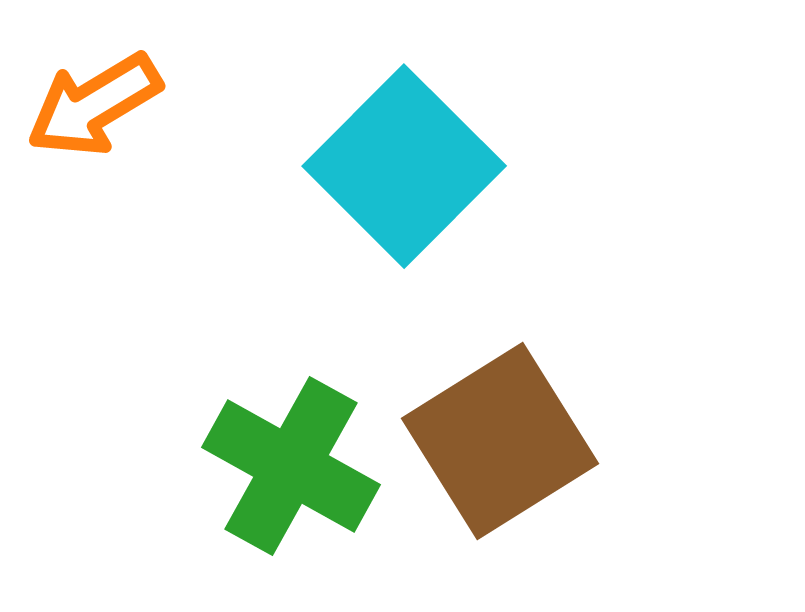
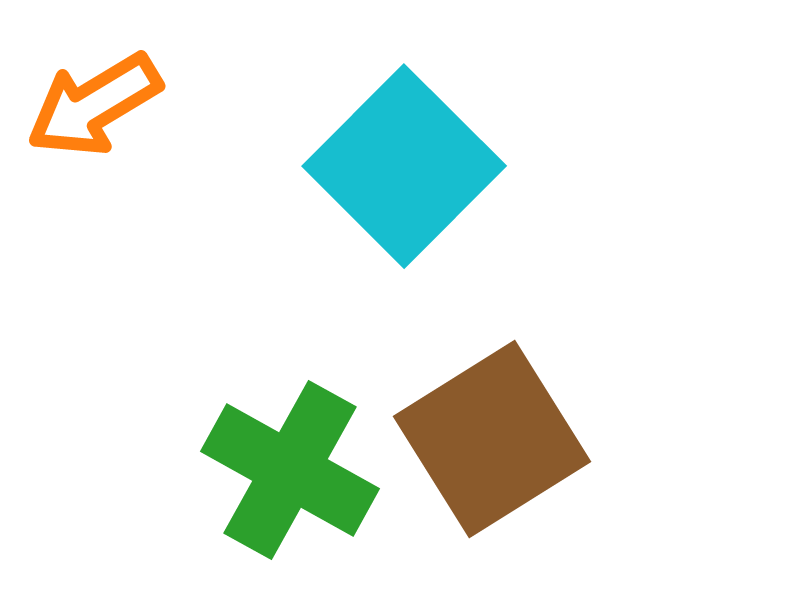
brown square: moved 8 px left, 2 px up
green cross: moved 1 px left, 4 px down
